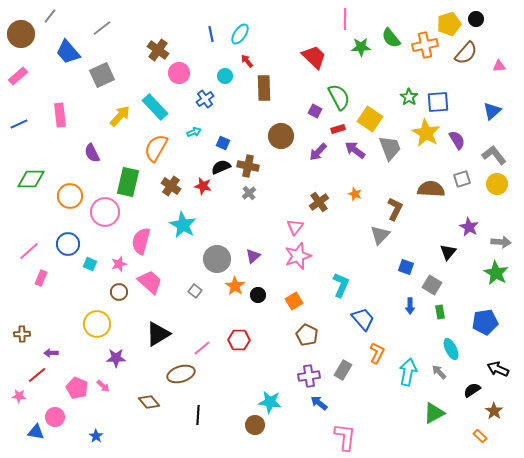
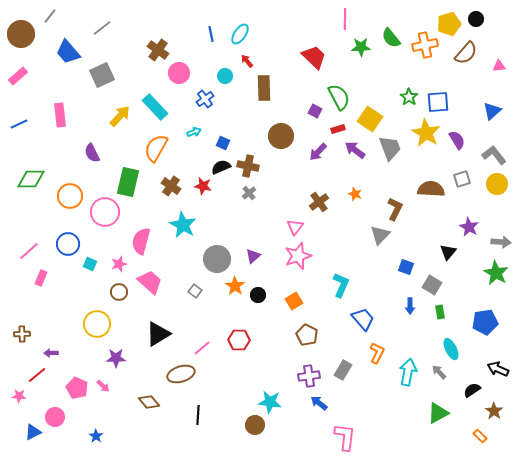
green triangle at (434, 413): moved 4 px right
blue triangle at (36, 432): moved 3 px left; rotated 36 degrees counterclockwise
